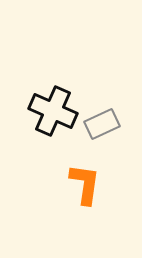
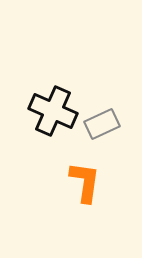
orange L-shape: moved 2 px up
